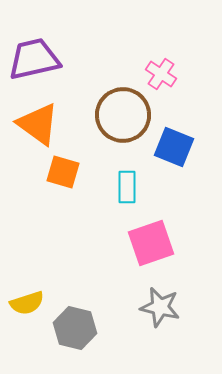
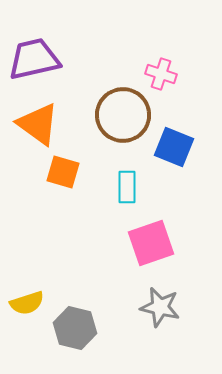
pink cross: rotated 16 degrees counterclockwise
